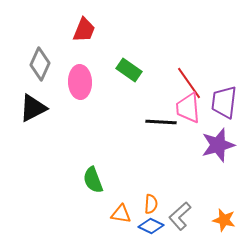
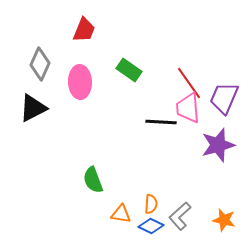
purple trapezoid: moved 4 px up; rotated 16 degrees clockwise
